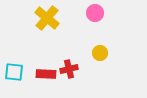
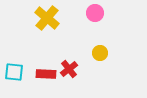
red cross: rotated 24 degrees counterclockwise
